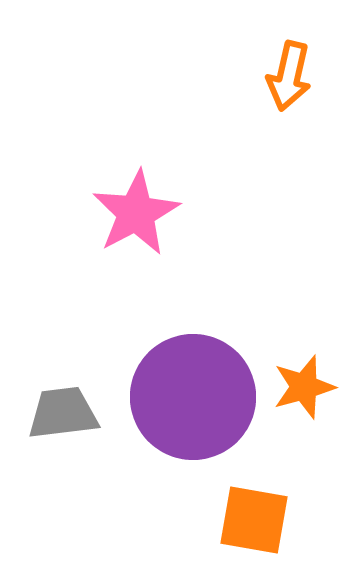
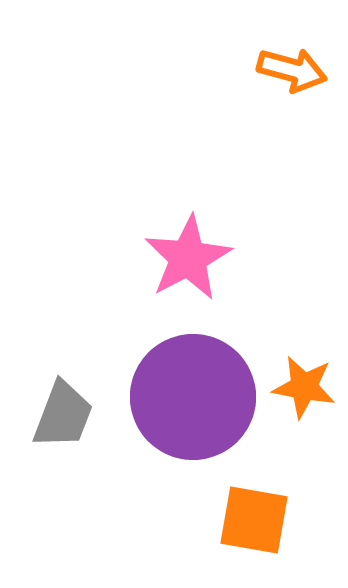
orange arrow: moved 3 px right, 6 px up; rotated 88 degrees counterclockwise
pink star: moved 52 px right, 45 px down
orange star: rotated 26 degrees clockwise
gray trapezoid: moved 2 px down; rotated 118 degrees clockwise
